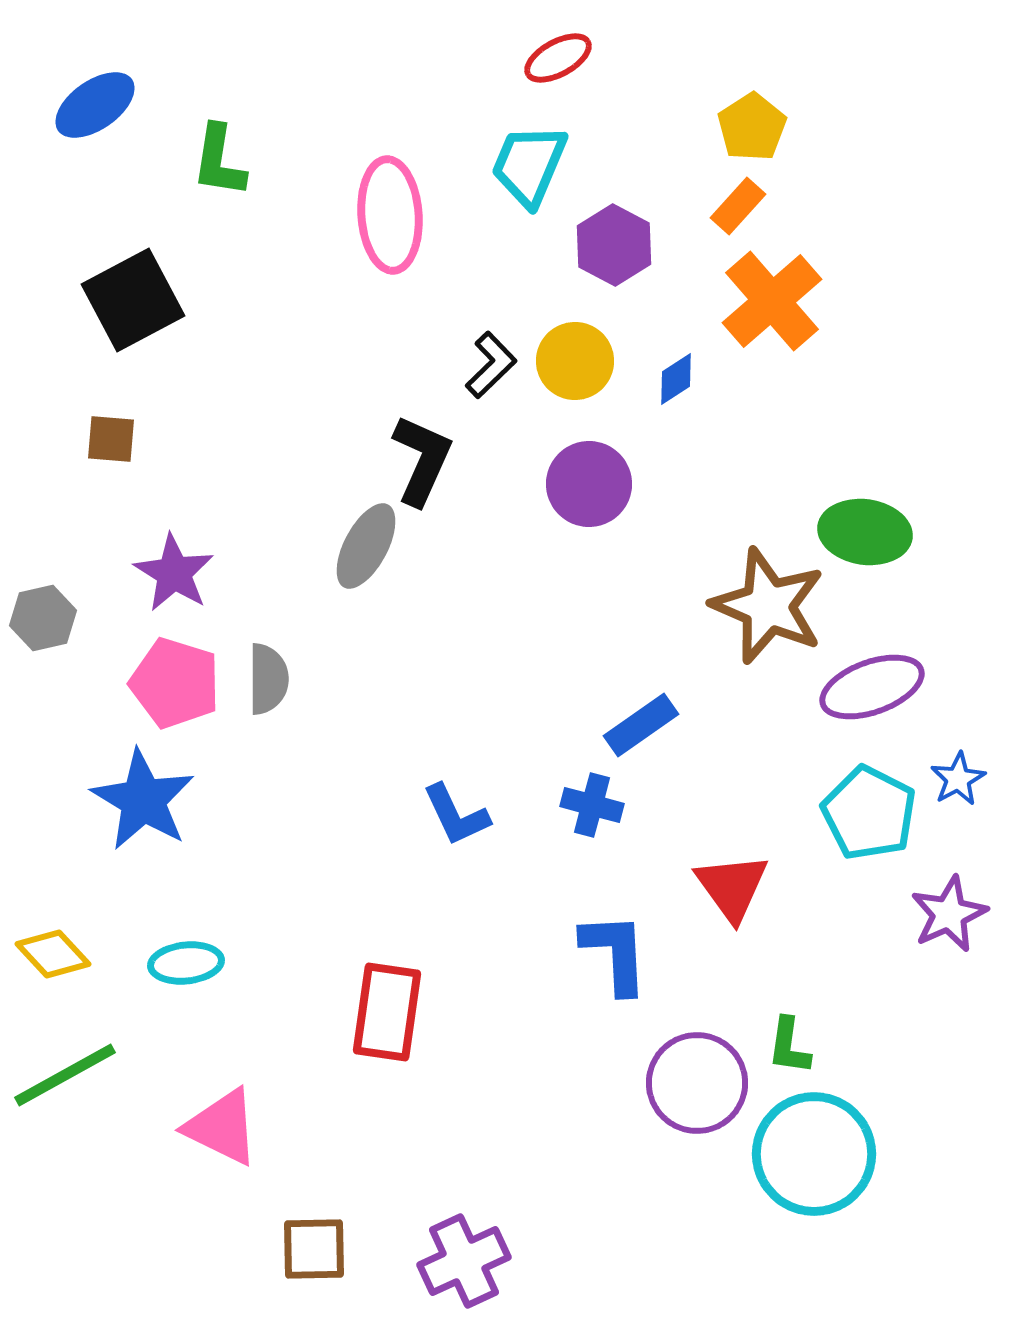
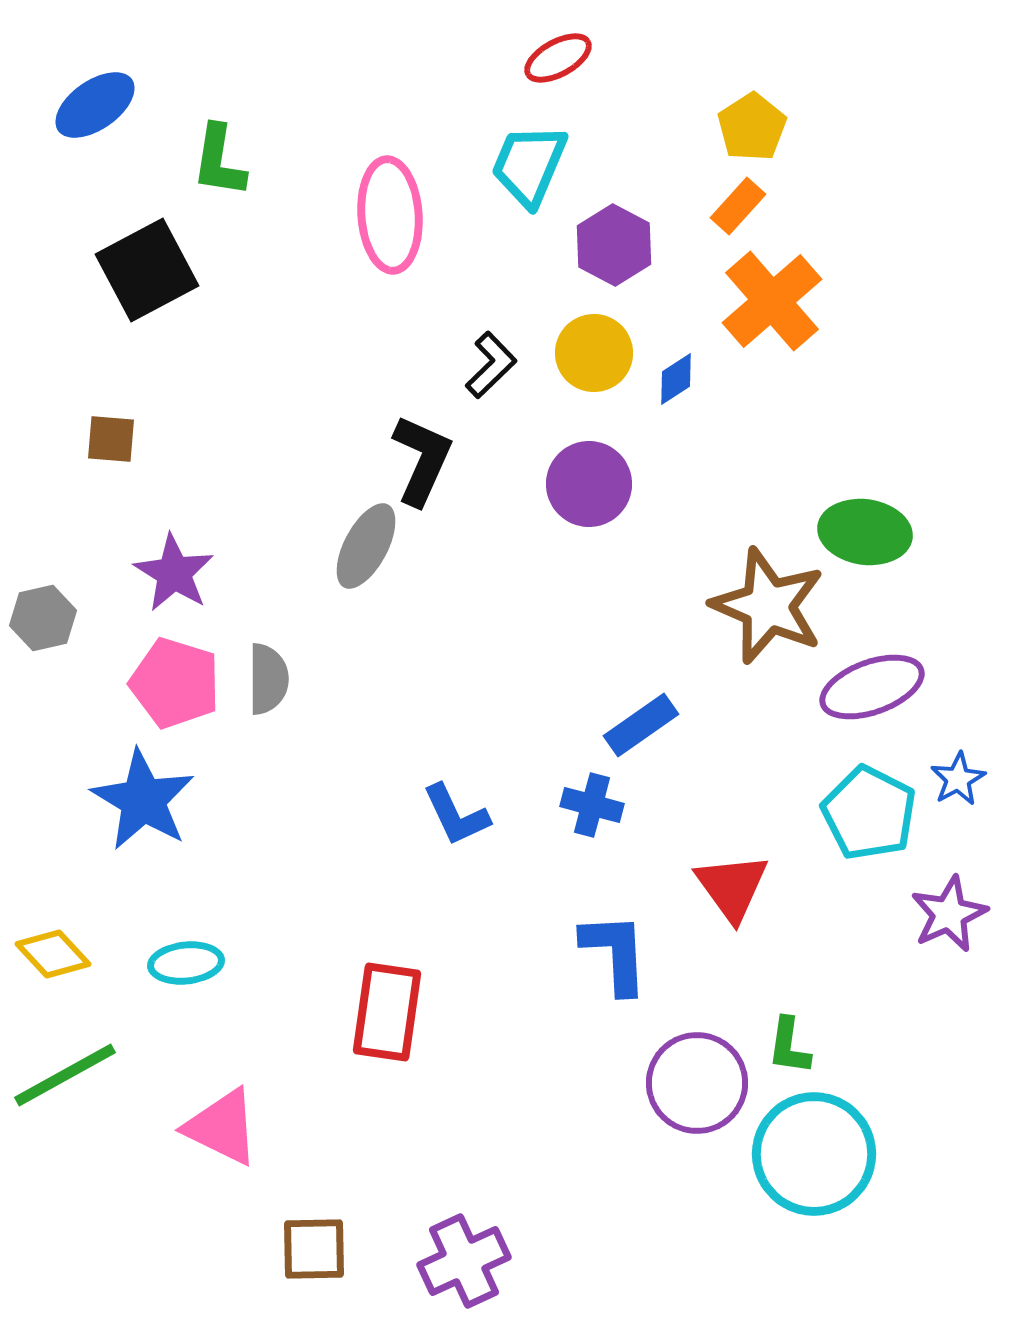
black square at (133, 300): moved 14 px right, 30 px up
yellow circle at (575, 361): moved 19 px right, 8 px up
